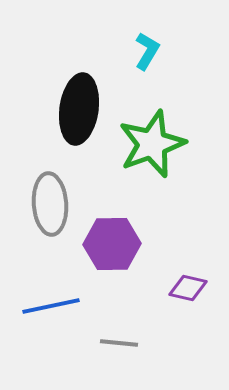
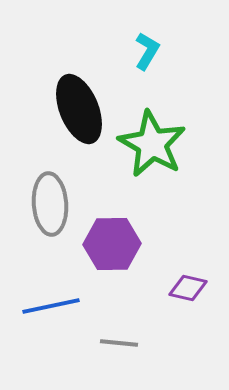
black ellipse: rotated 30 degrees counterclockwise
green star: rotated 22 degrees counterclockwise
